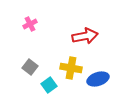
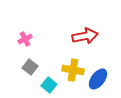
pink cross: moved 5 px left, 15 px down
yellow cross: moved 2 px right, 2 px down
blue ellipse: rotated 35 degrees counterclockwise
cyan square: rotated 14 degrees counterclockwise
